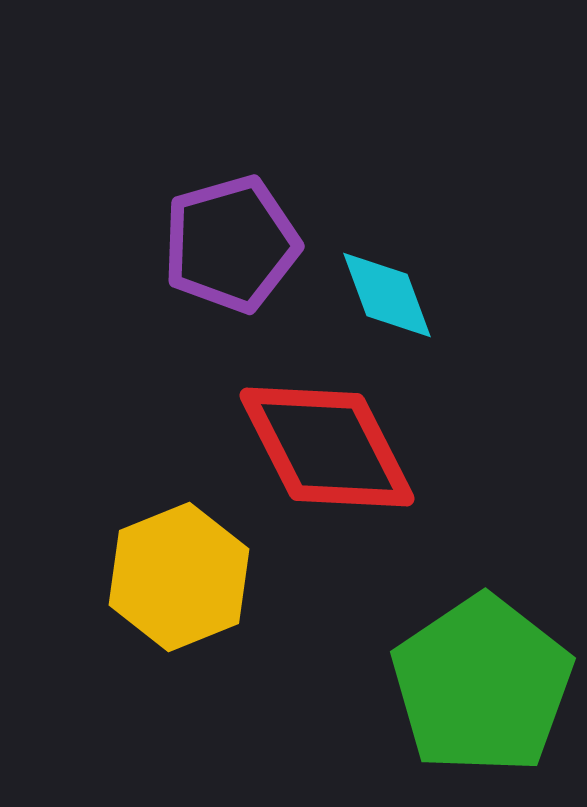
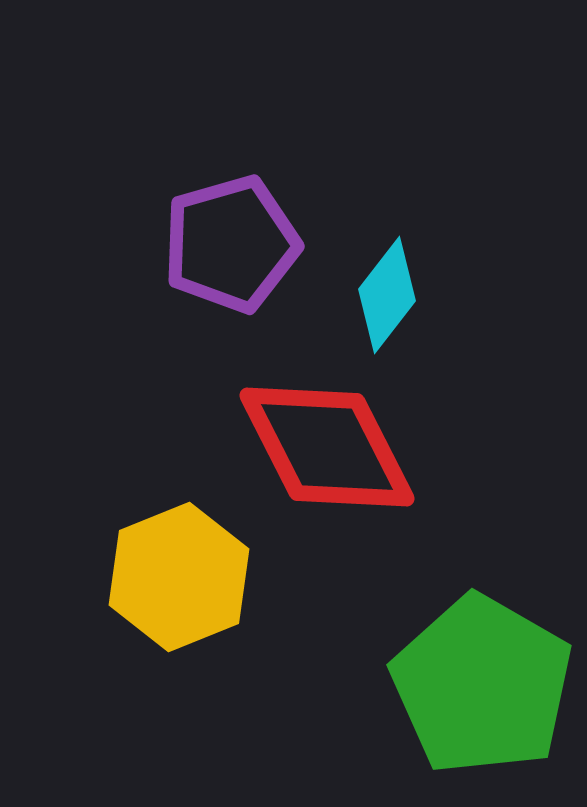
cyan diamond: rotated 58 degrees clockwise
green pentagon: rotated 8 degrees counterclockwise
